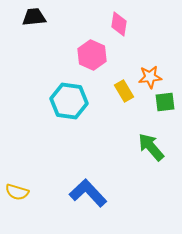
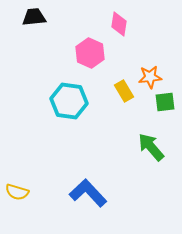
pink hexagon: moved 2 px left, 2 px up
